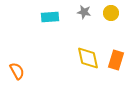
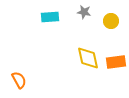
yellow circle: moved 8 px down
orange rectangle: moved 2 px down; rotated 66 degrees clockwise
orange semicircle: moved 2 px right, 9 px down
